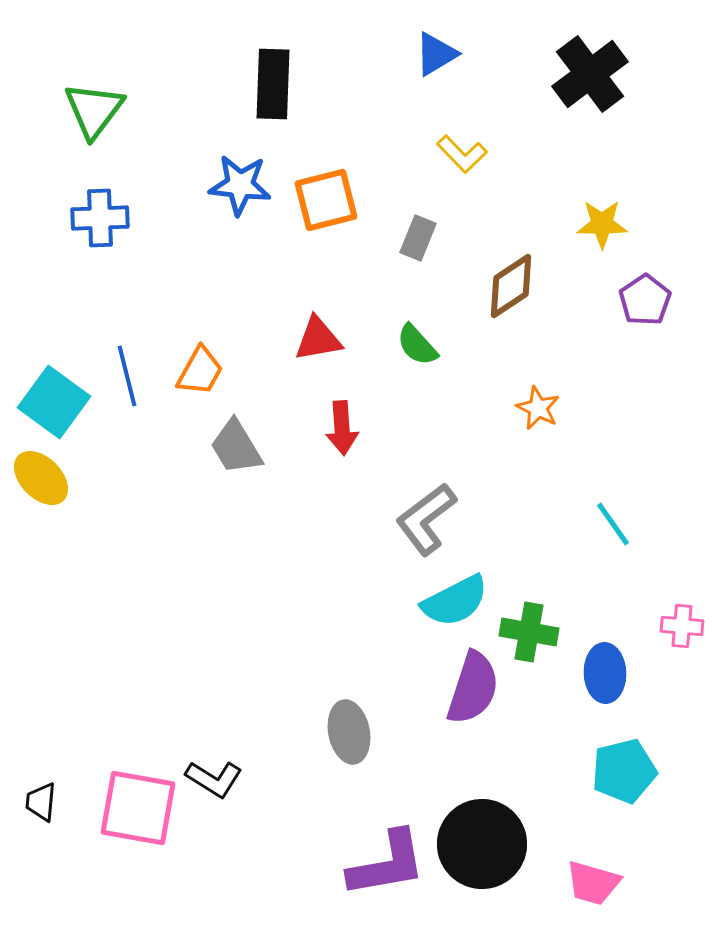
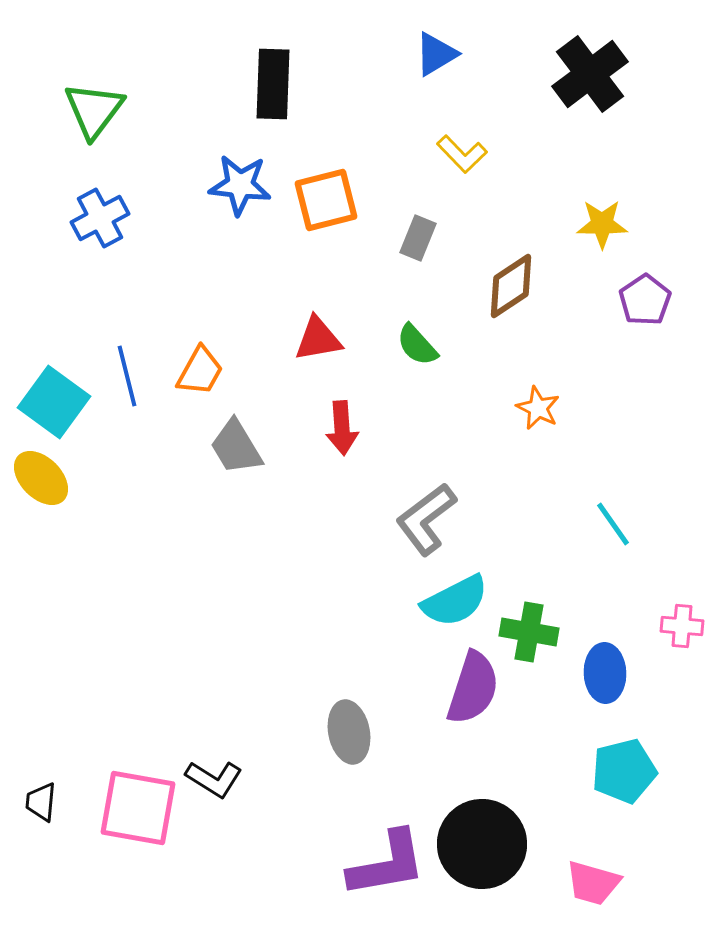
blue cross: rotated 26 degrees counterclockwise
